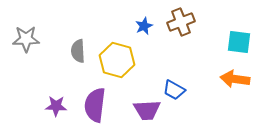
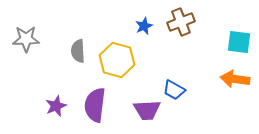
purple star: rotated 25 degrees counterclockwise
